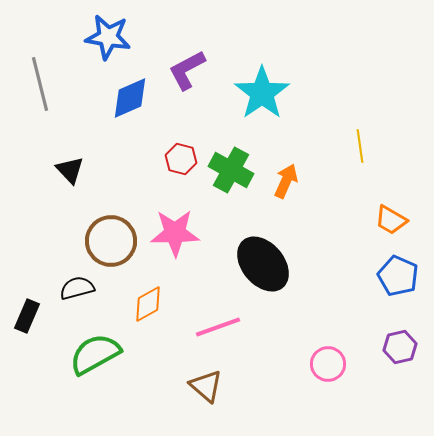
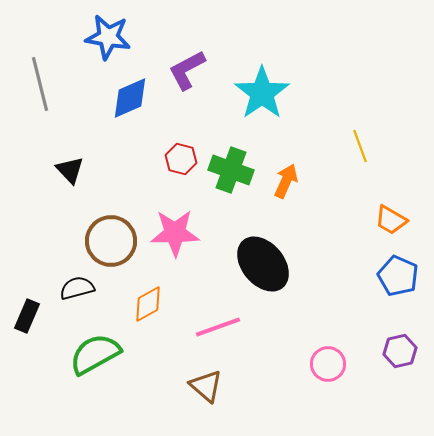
yellow line: rotated 12 degrees counterclockwise
green cross: rotated 9 degrees counterclockwise
purple hexagon: moved 4 px down
